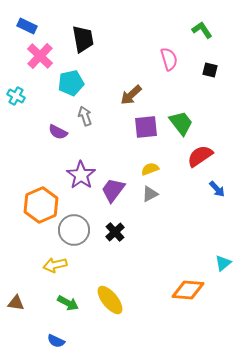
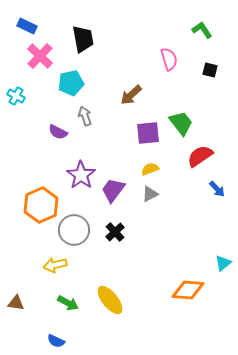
purple square: moved 2 px right, 6 px down
